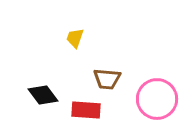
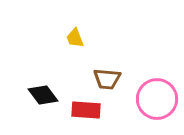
yellow trapezoid: rotated 40 degrees counterclockwise
